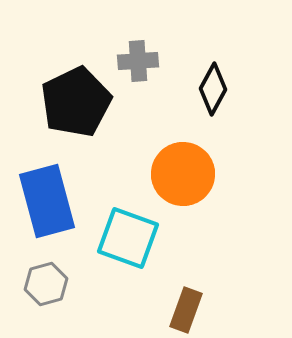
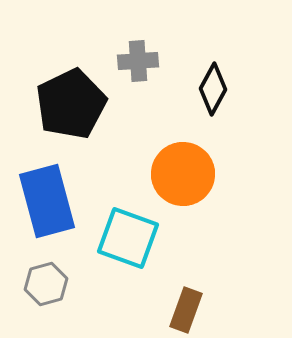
black pentagon: moved 5 px left, 2 px down
